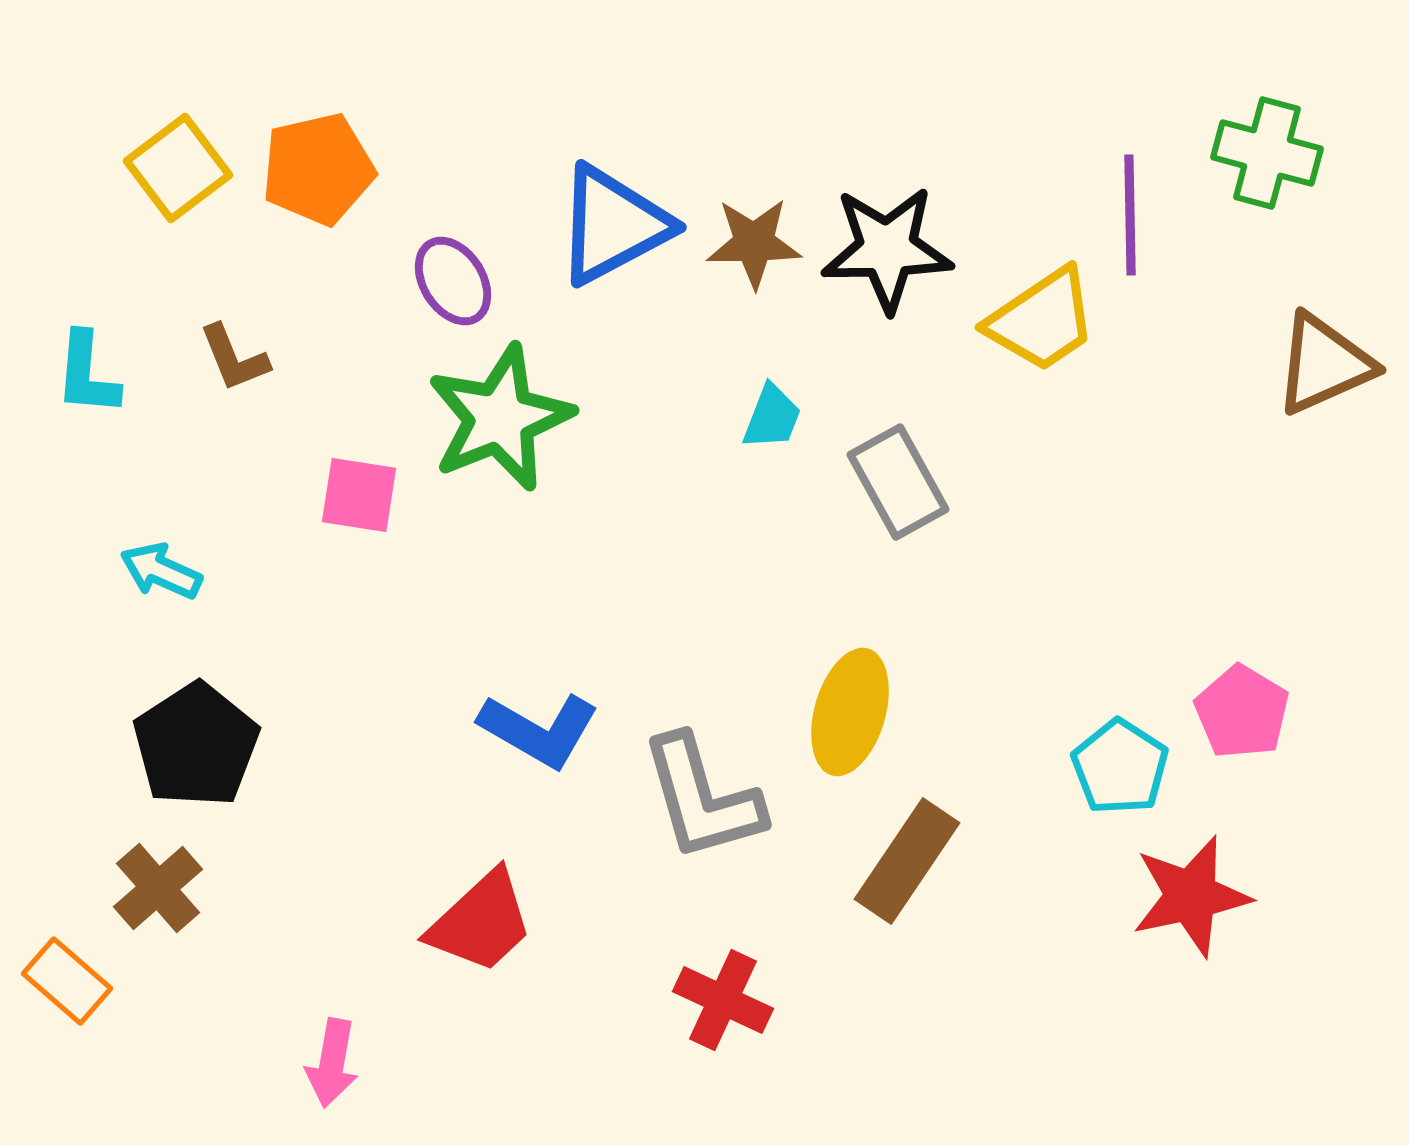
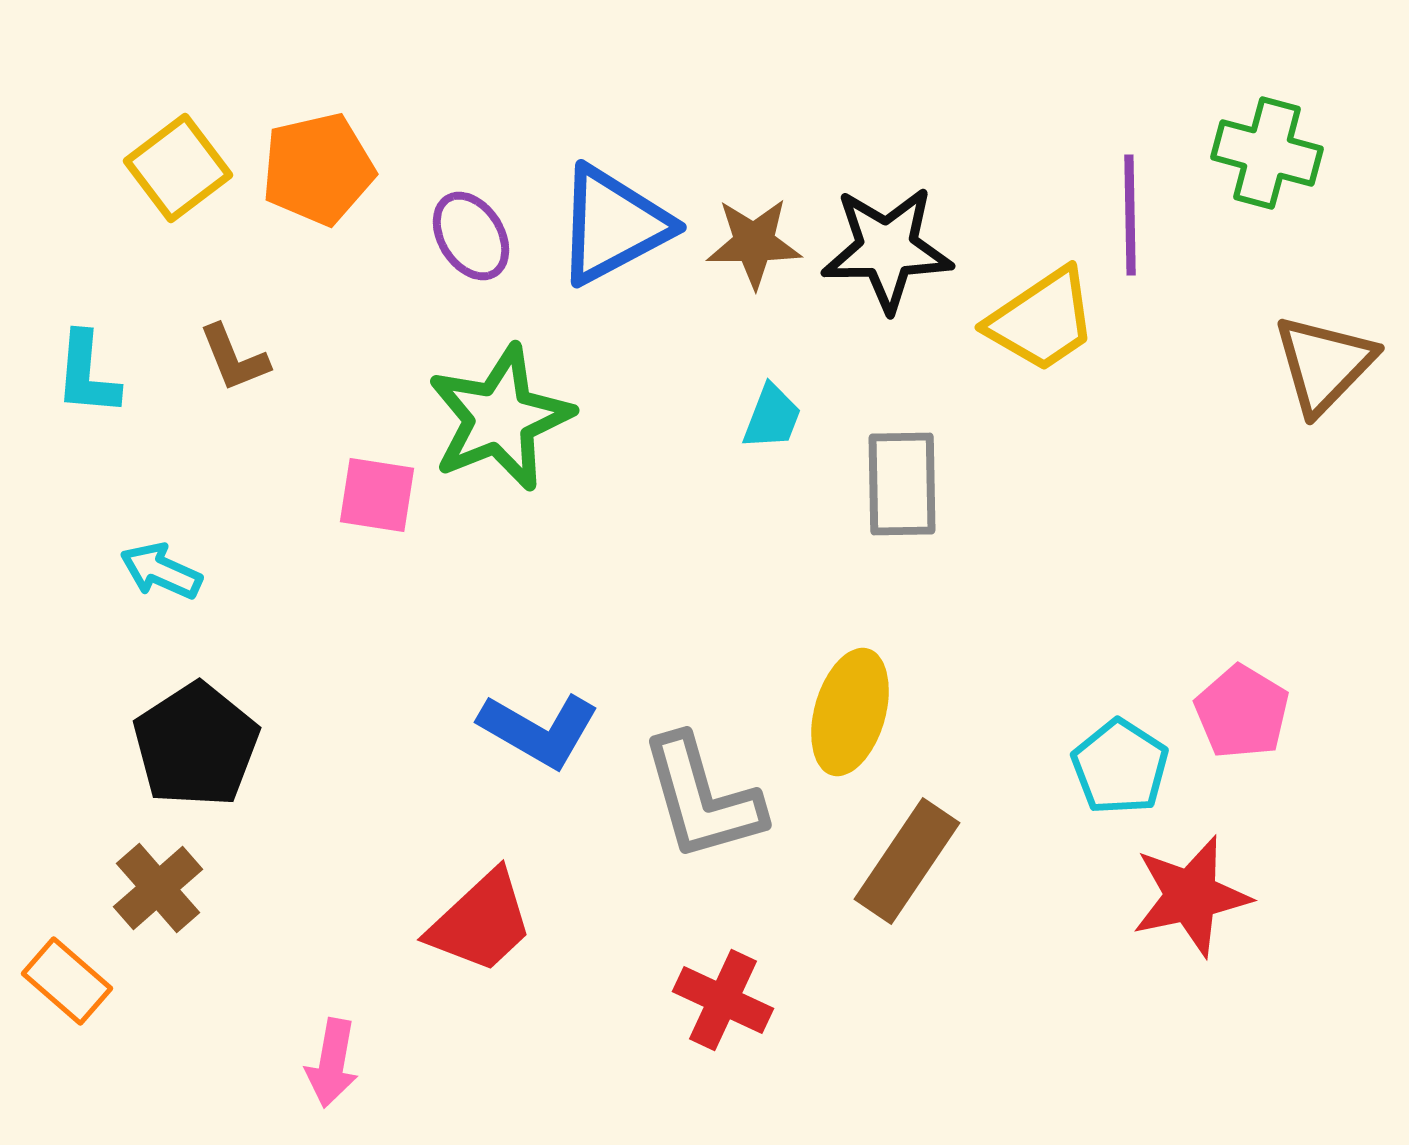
purple ellipse: moved 18 px right, 45 px up
brown triangle: rotated 22 degrees counterclockwise
gray rectangle: moved 4 px right, 2 px down; rotated 28 degrees clockwise
pink square: moved 18 px right
